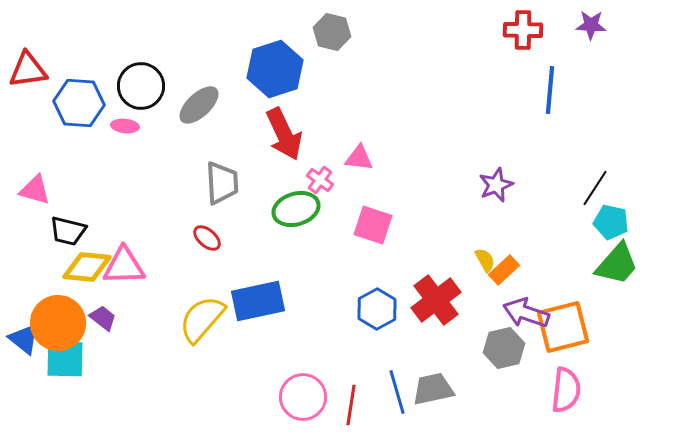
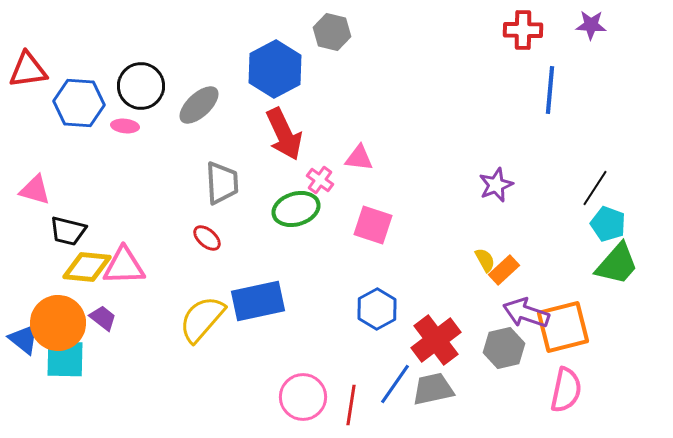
blue hexagon at (275, 69): rotated 10 degrees counterclockwise
cyan pentagon at (611, 222): moved 3 px left, 2 px down; rotated 8 degrees clockwise
red cross at (436, 300): moved 40 px down
pink semicircle at (566, 390): rotated 6 degrees clockwise
blue line at (397, 392): moved 2 px left, 8 px up; rotated 51 degrees clockwise
